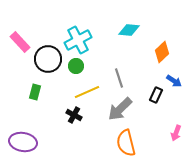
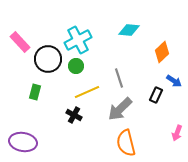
pink arrow: moved 1 px right
